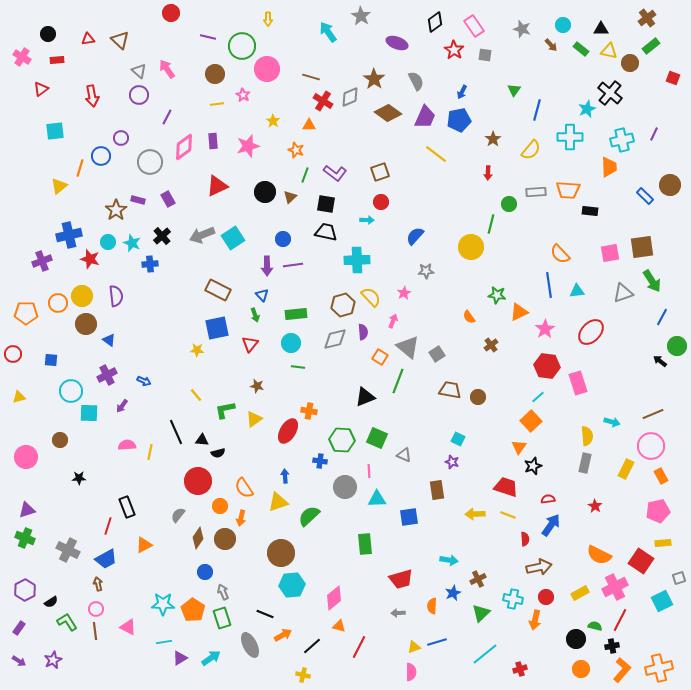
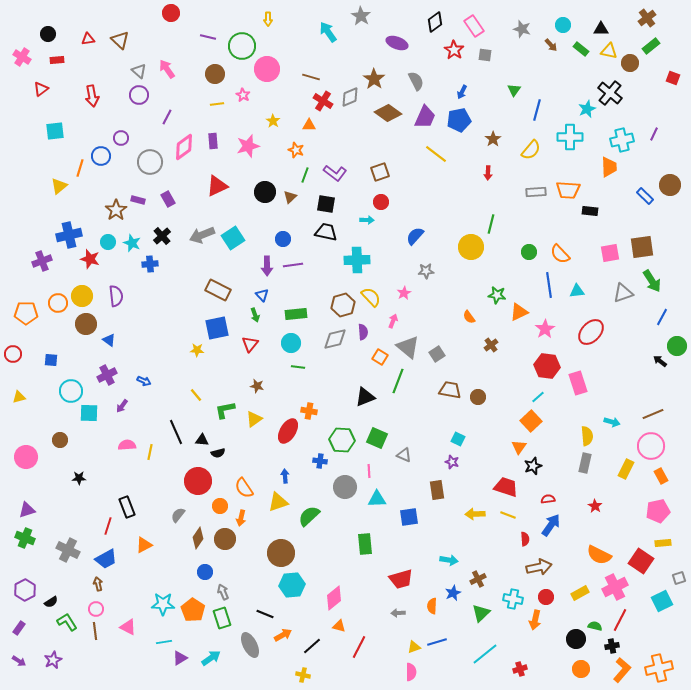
green circle at (509, 204): moved 20 px right, 48 px down
